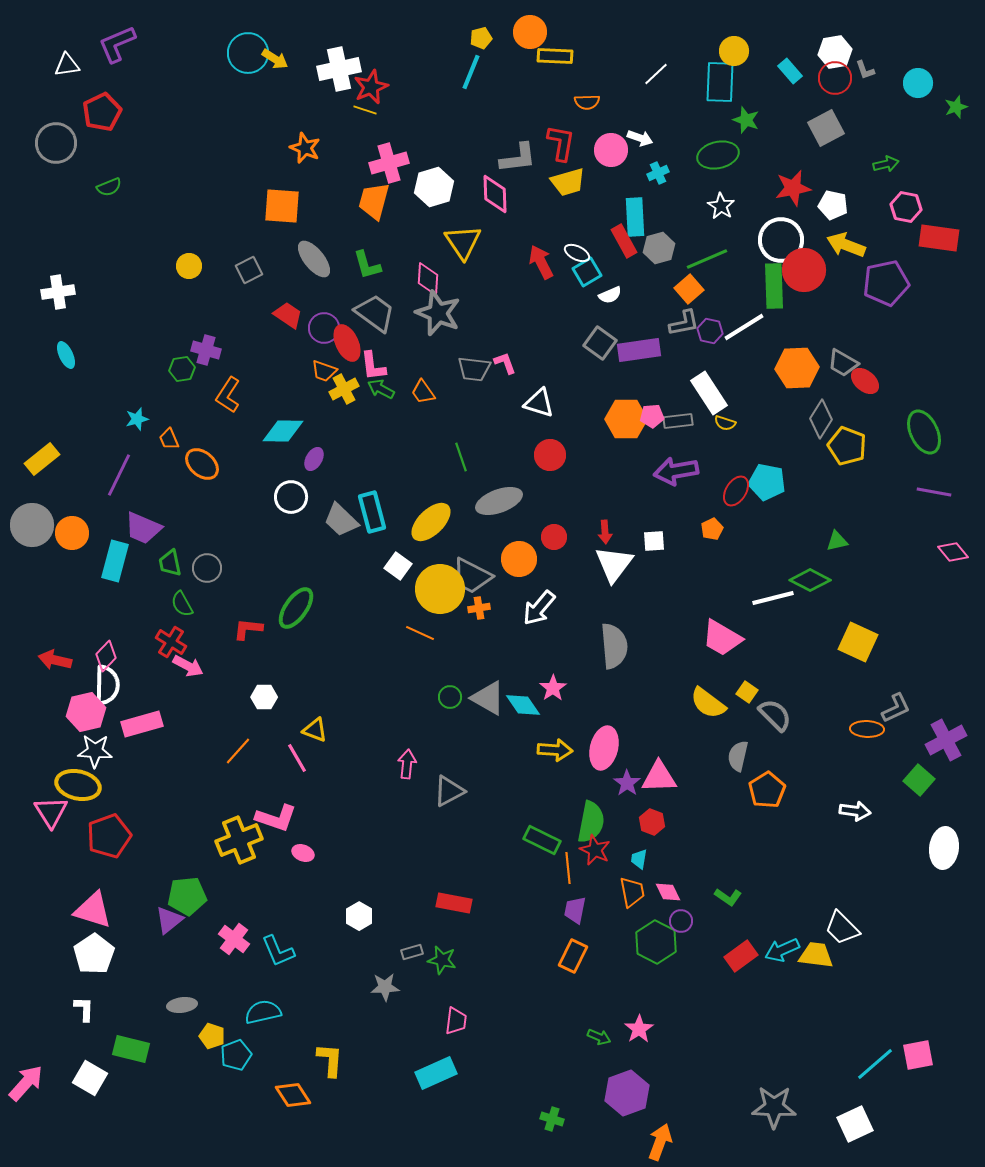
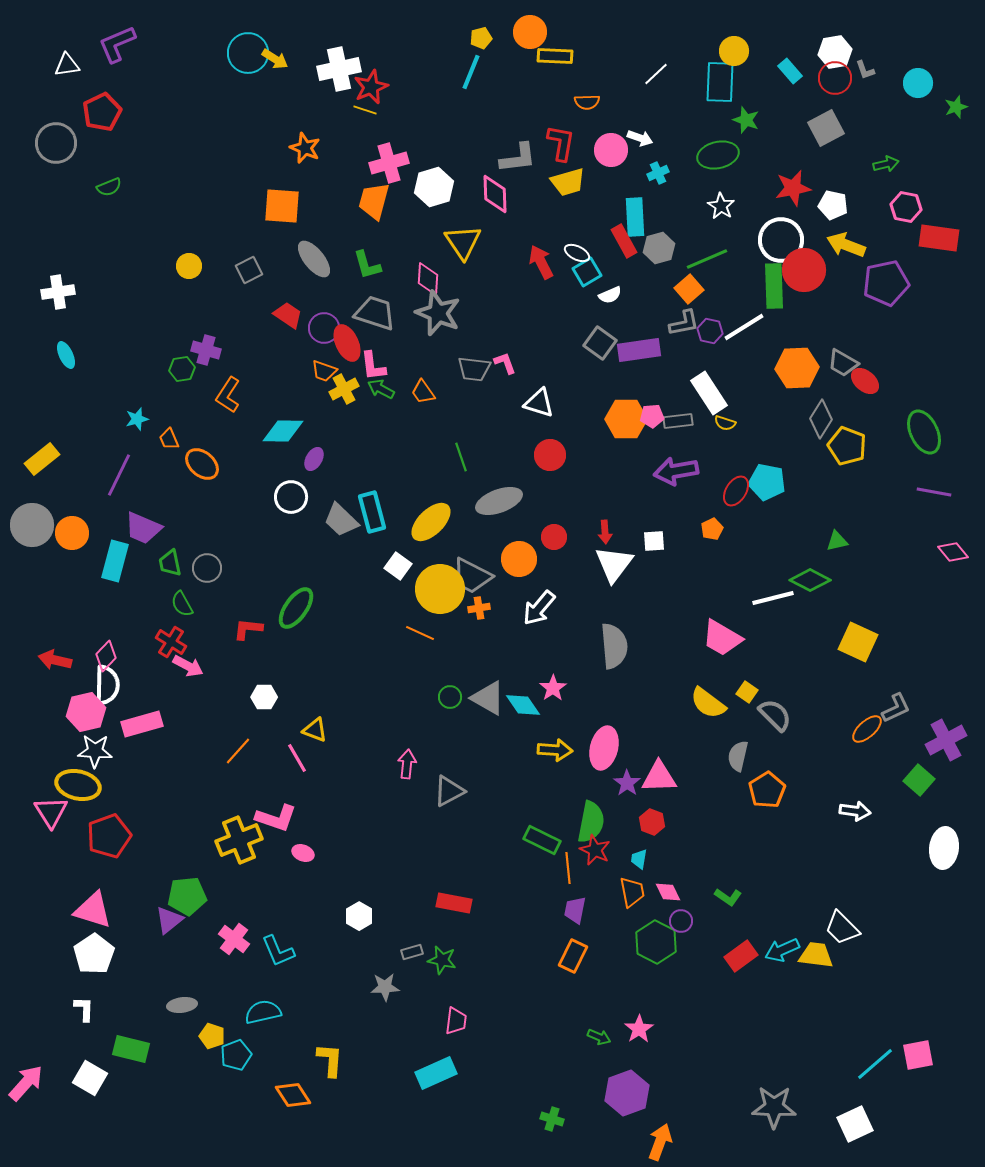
gray trapezoid at (375, 313): rotated 18 degrees counterclockwise
orange ellipse at (867, 729): rotated 44 degrees counterclockwise
